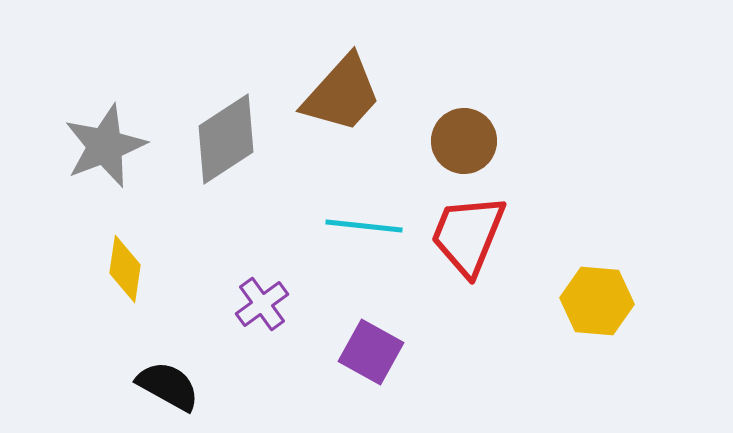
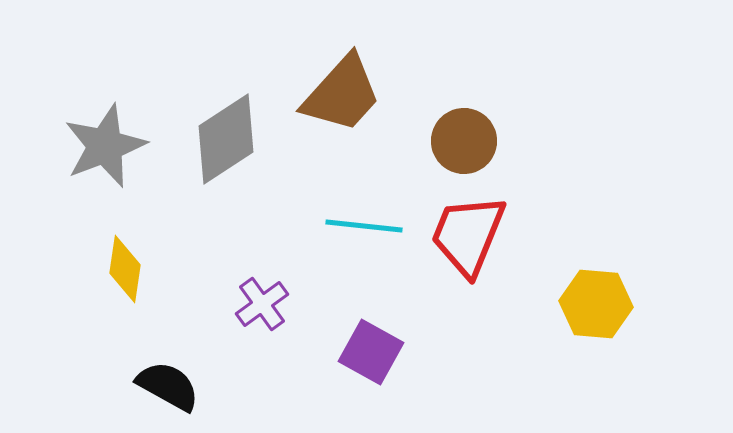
yellow hexagon: moved 1 px left, 3 px down
